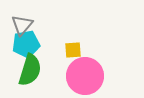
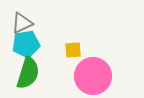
gray triangle: moved 2 px up; rotated 25 degrees clockwise
green semicircle: moved 2 px left, 3 px down
pink circle: moved 8 px right
